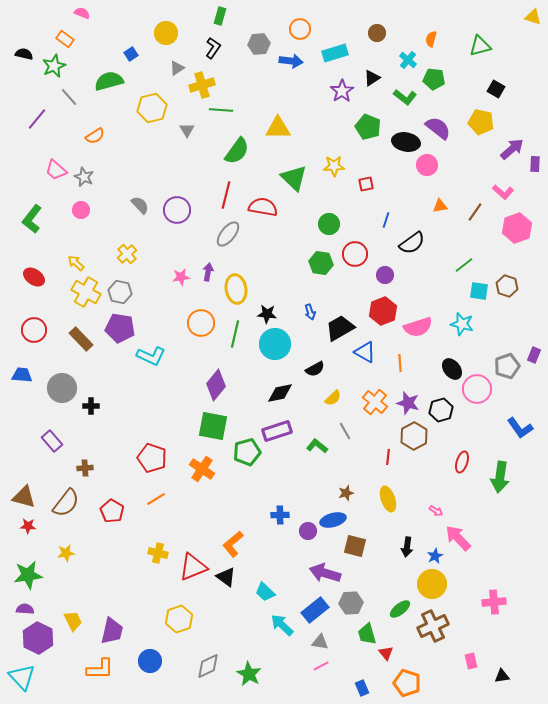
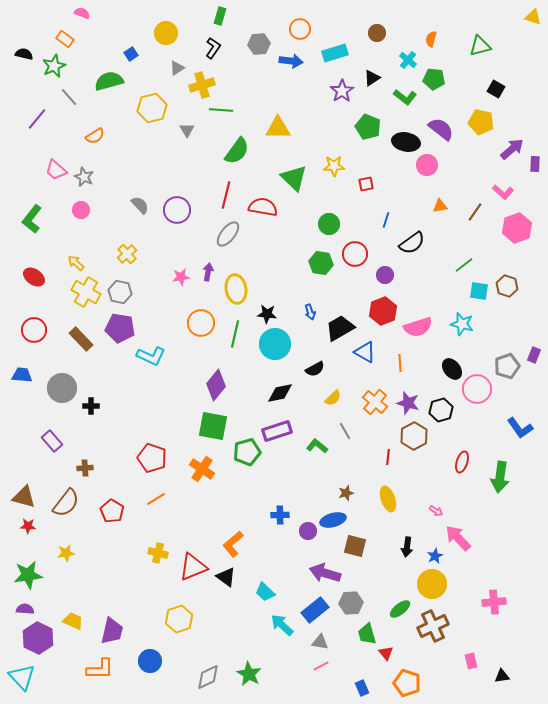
purple semicircle at (438, 128): moved 3 px right, 1 px down
yellow trapezoid at (73, 621): rotated 40 degrees counterclockwise
gray diamond at (208, 666): moved 11 px down
